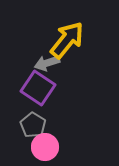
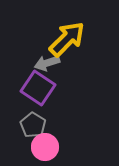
yellow arrow: moved 1 px up; rotated 6 degrees clockwise
